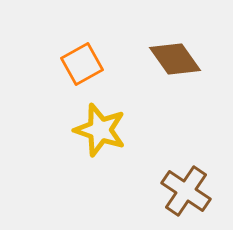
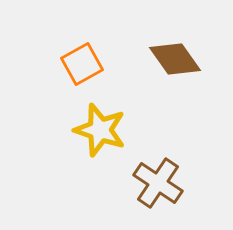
brown cross: moved 28 px left, 8 px up
